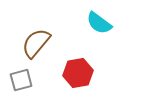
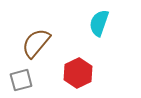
cyan semicircle: rotated 72 degrees clockwise
red hexagon: rotated 16 degrees counterclockwise
